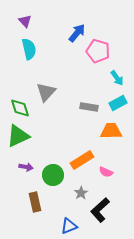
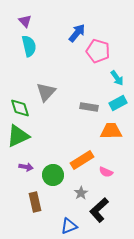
cyan semicircle: moved 3 px up
black L-shape: moved 1 px left
